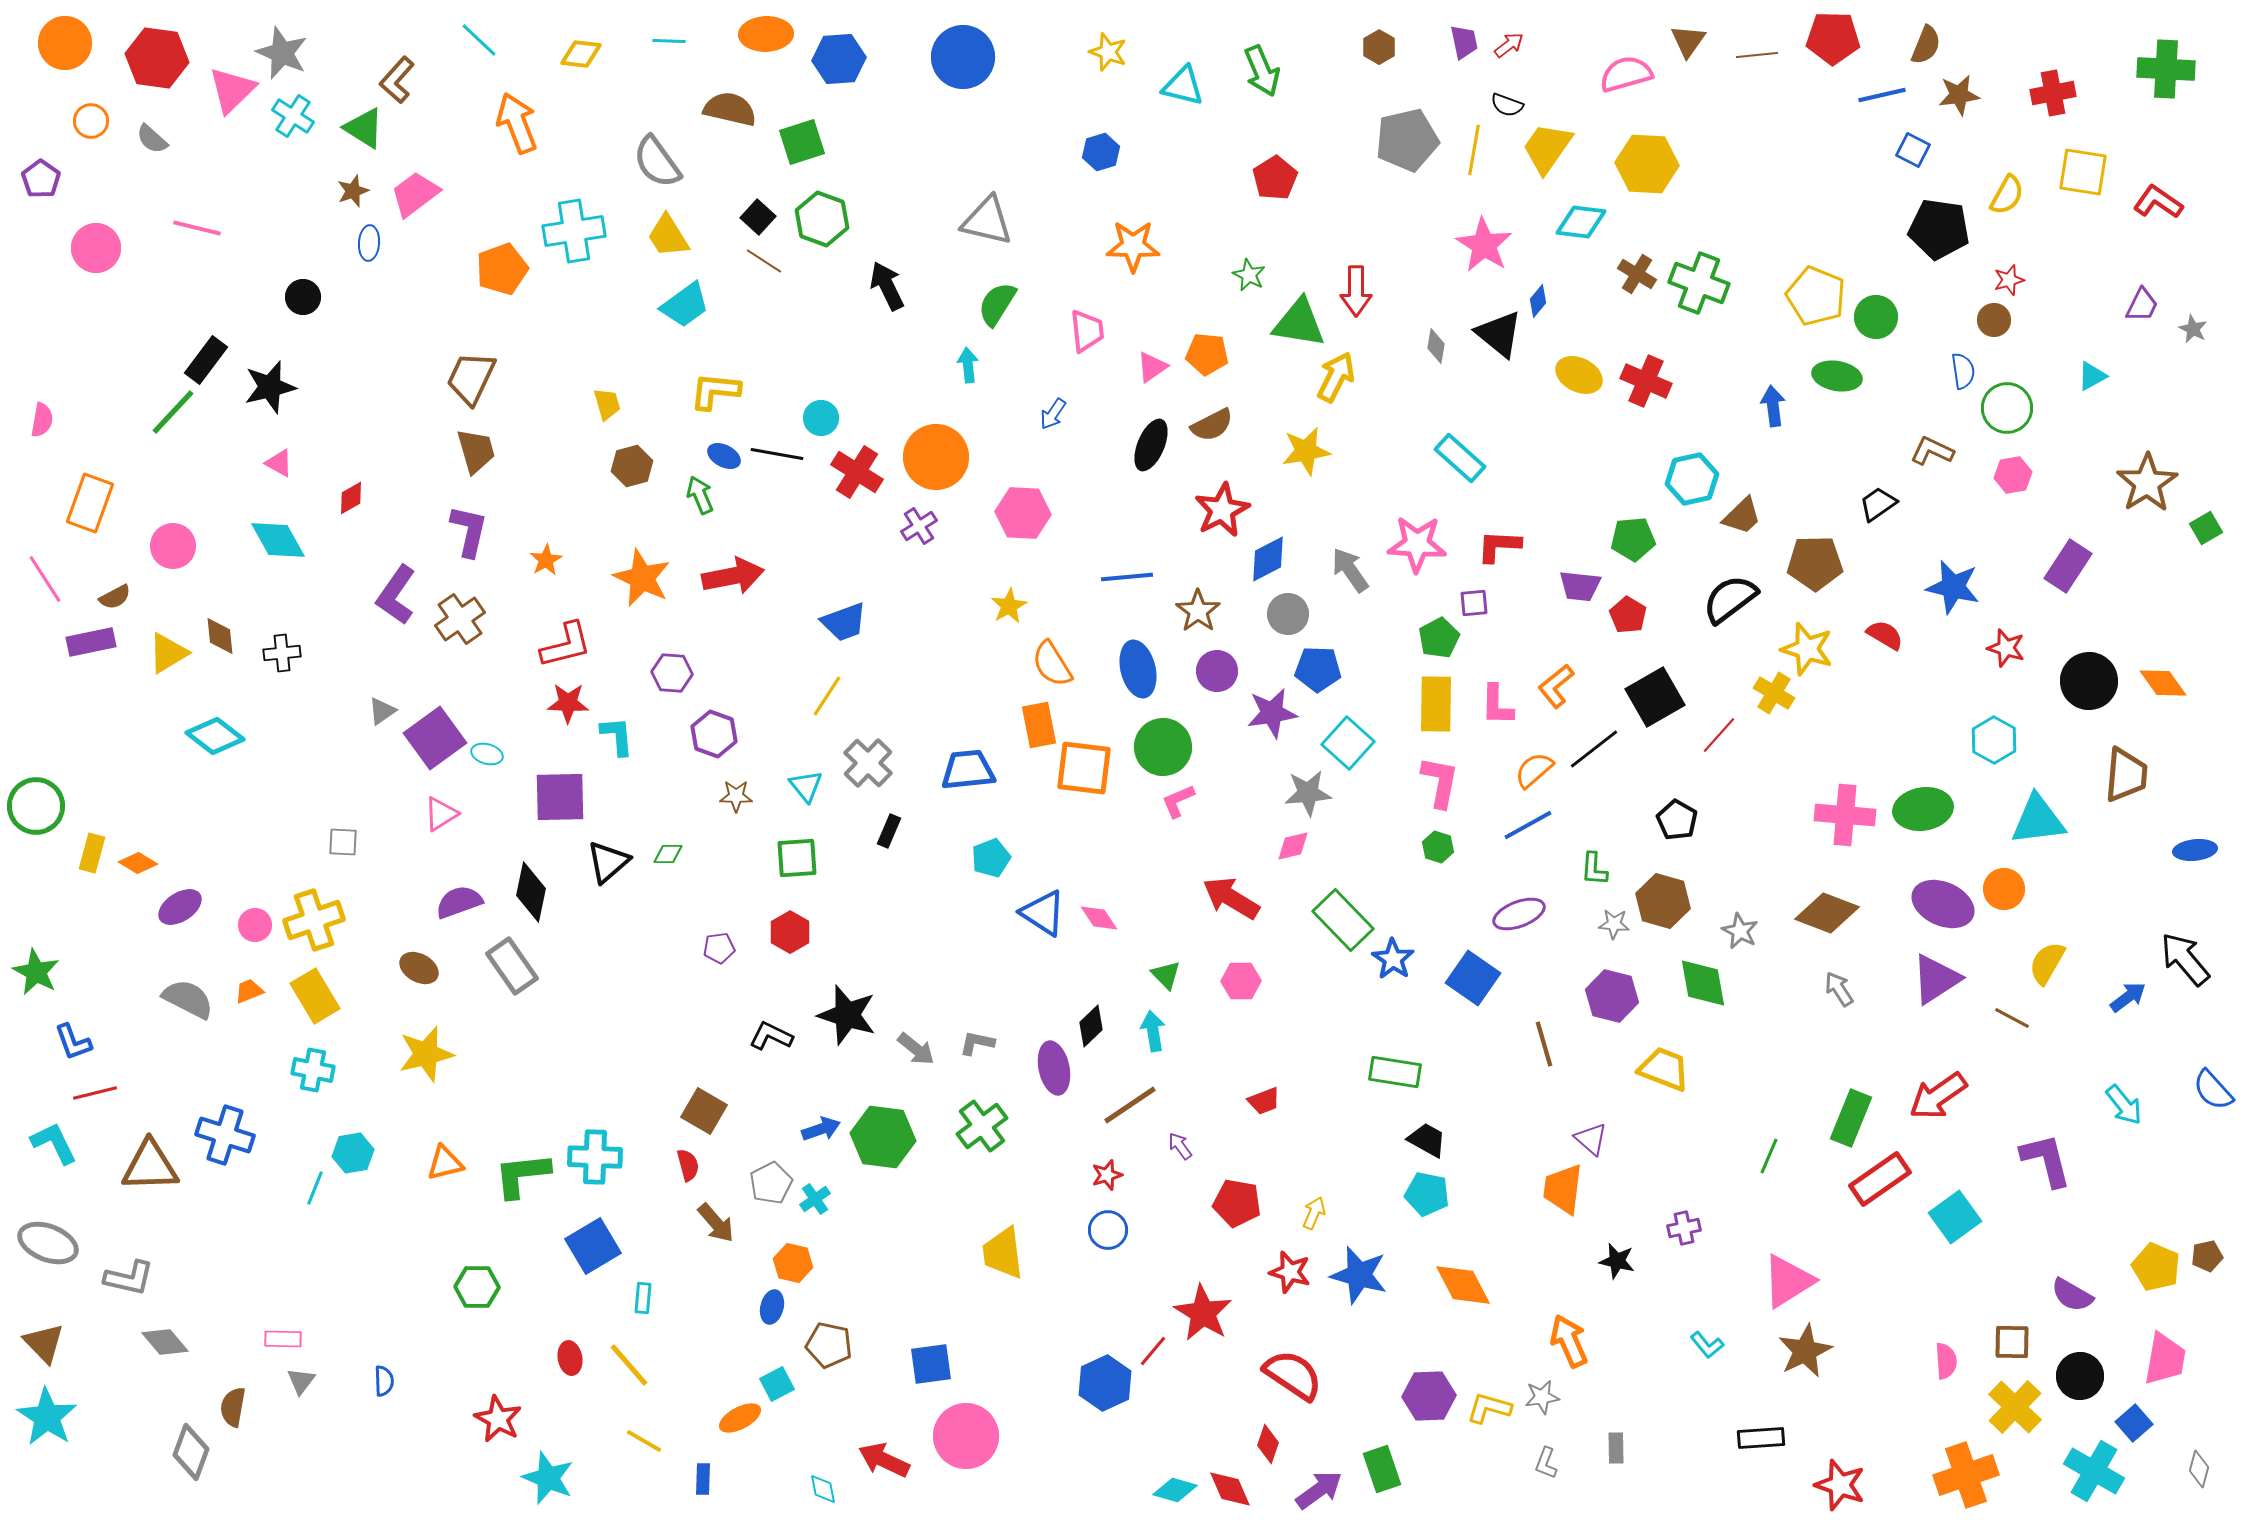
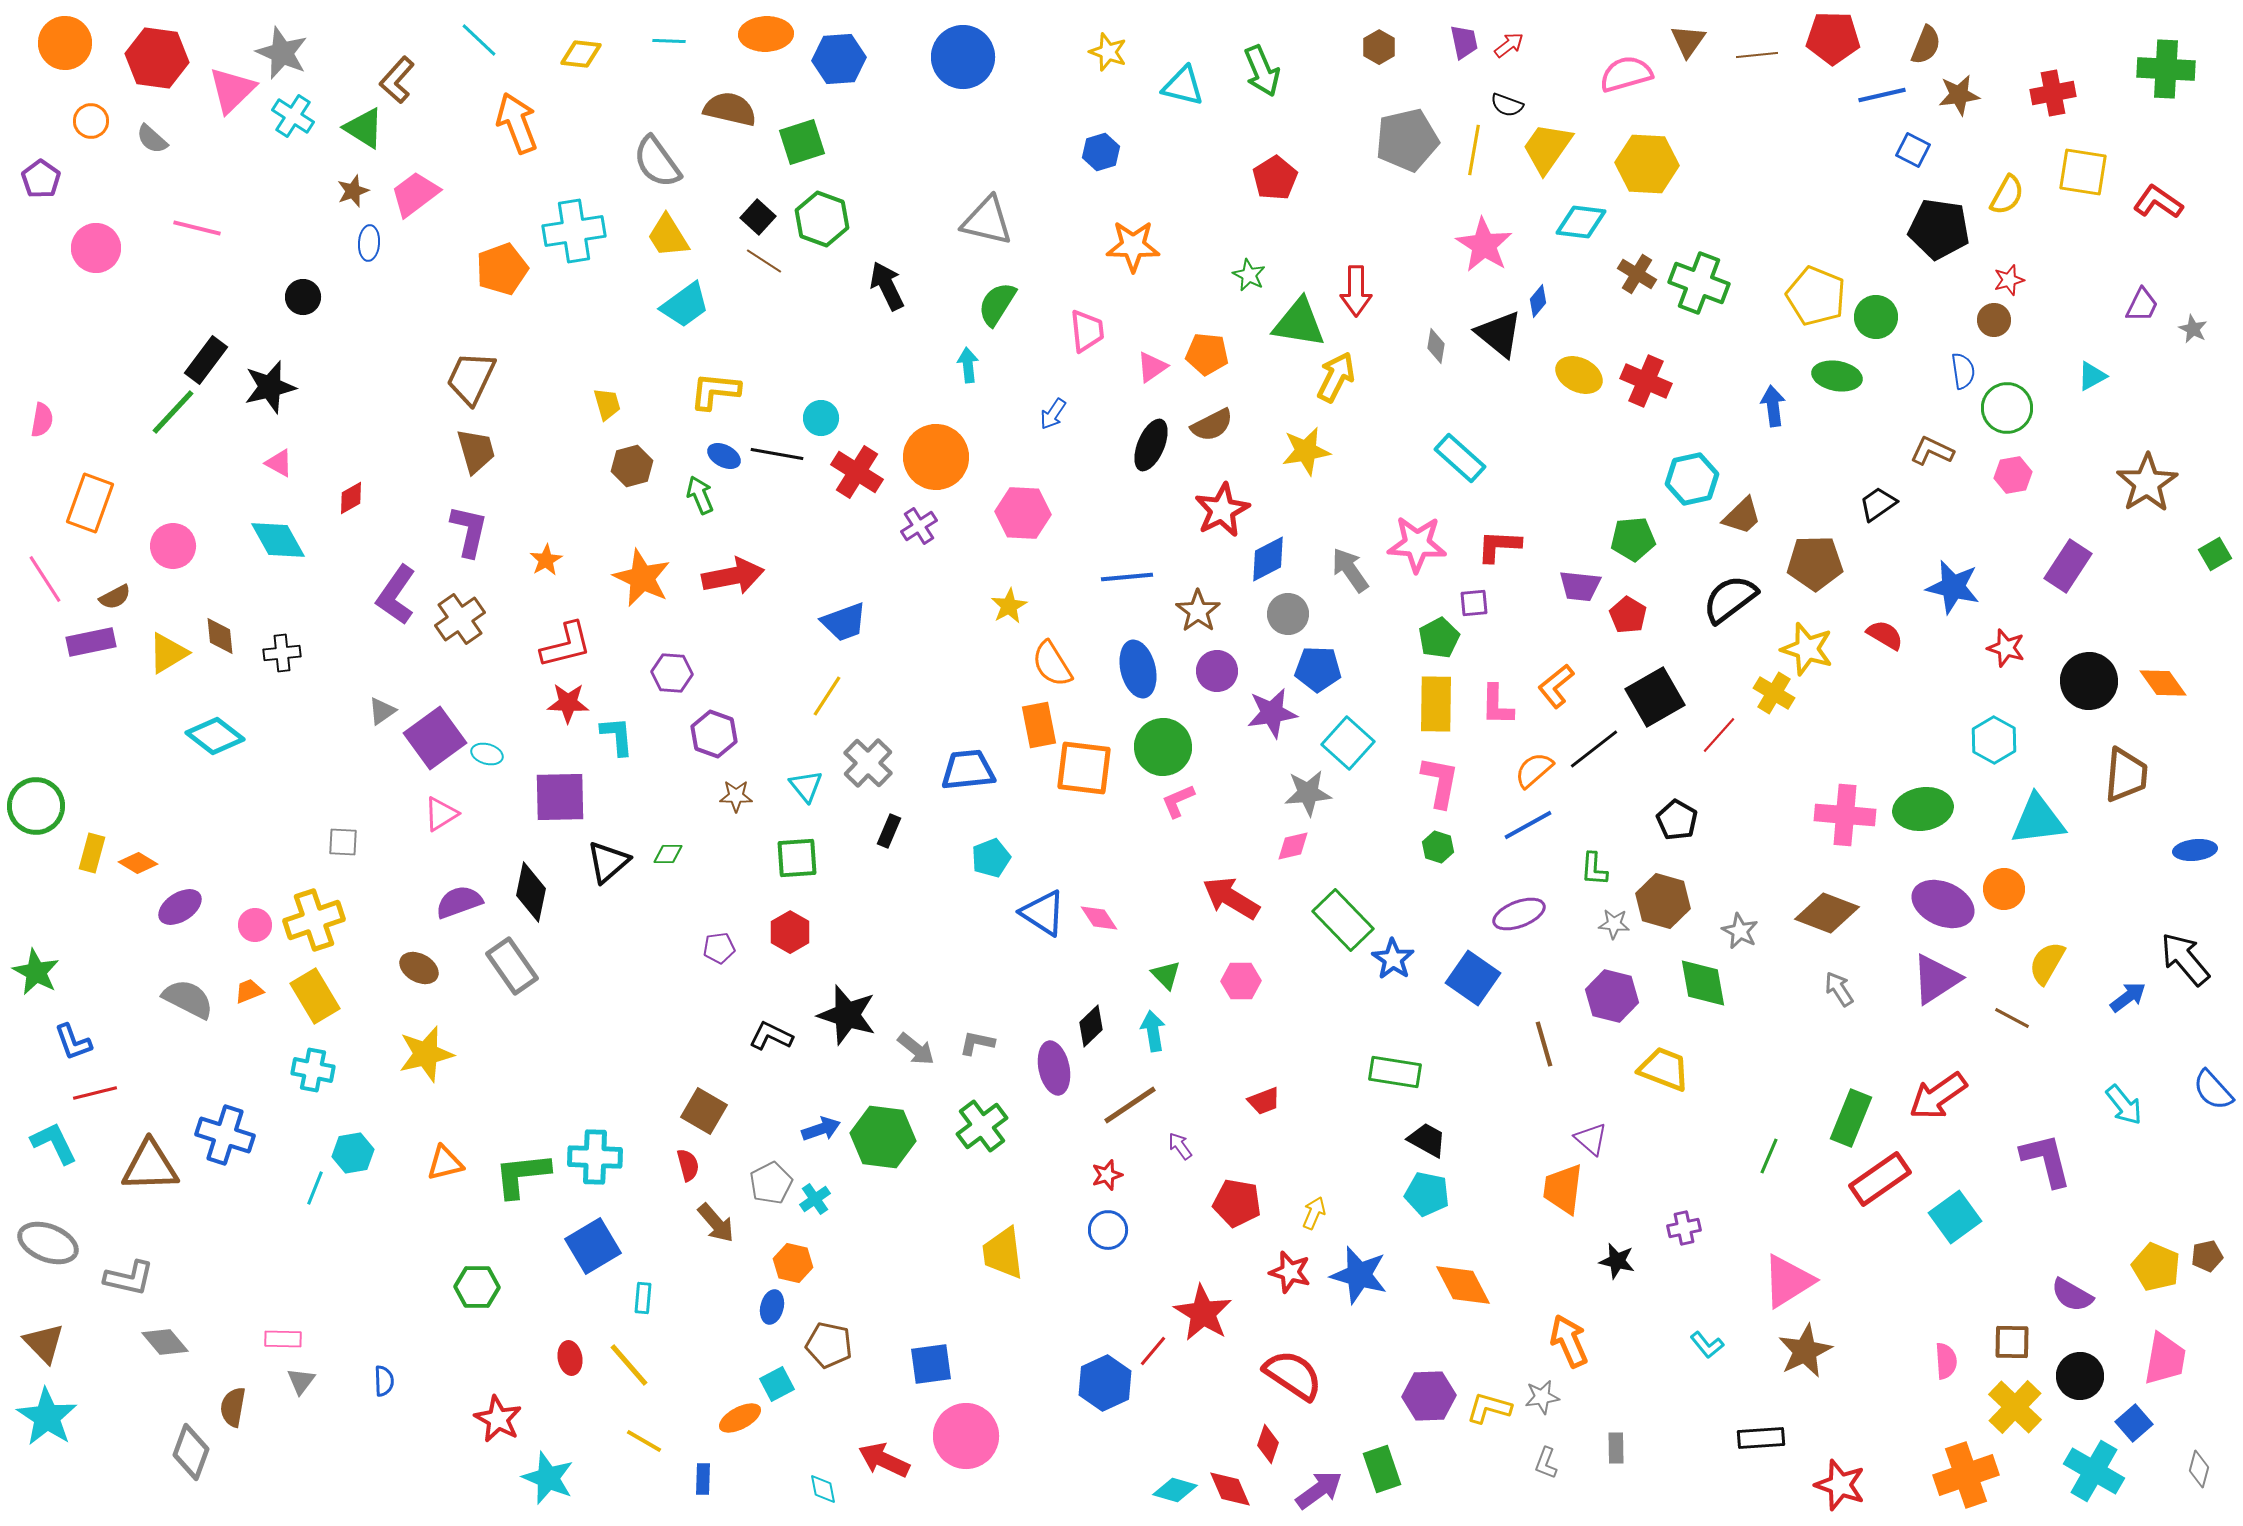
green square at (2206, 528): moved 9 px right, 26 px down
